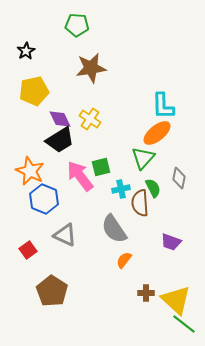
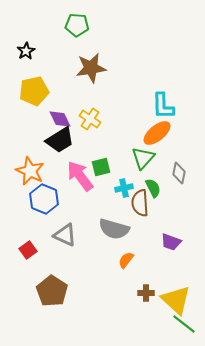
gray diamond: moved 5 px up
cyan cross: moved 3 px right, 1 px up
gray semicircle: rotated 40 degrees counterclockwise
orange semicircle: moved 2 px right
